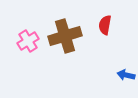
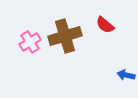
red semicircle: rotated 60 degrees counterclockwise
pink cross: moved 2 px right, 1 px down
